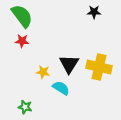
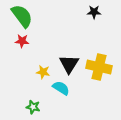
green star: moved 8 px right
